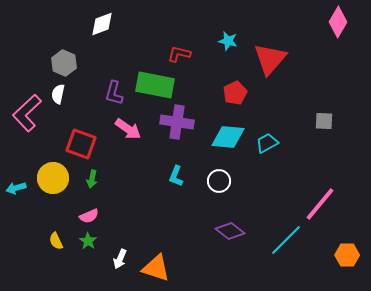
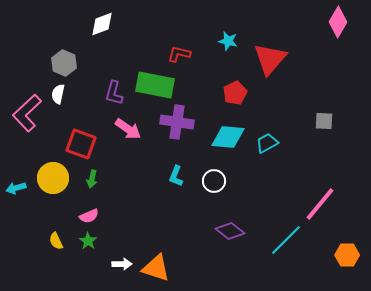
white circle: moved 5 px left
white arrow: moved 2 px right, 5 px down; rotated 114 degrees counterclockwise
